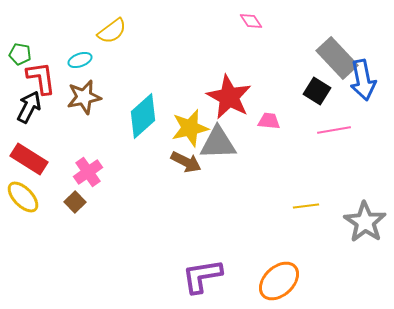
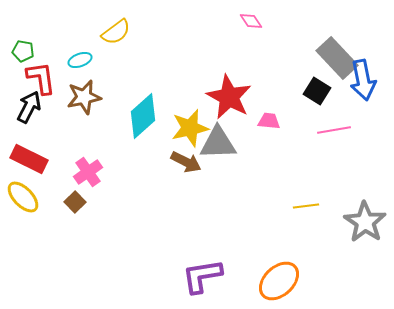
yellow semicircle: moved 4 px right, 1 px down
green pentagon: moved 3 px right, 3 px up
red rectangle: rotated 6 degrees counterclockwise
